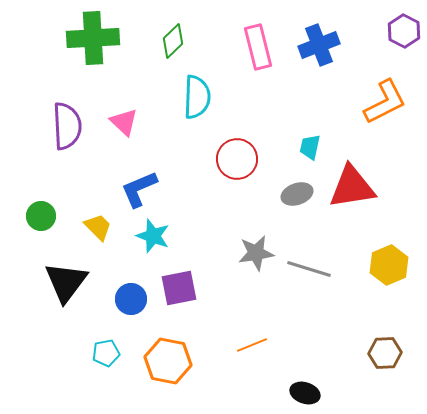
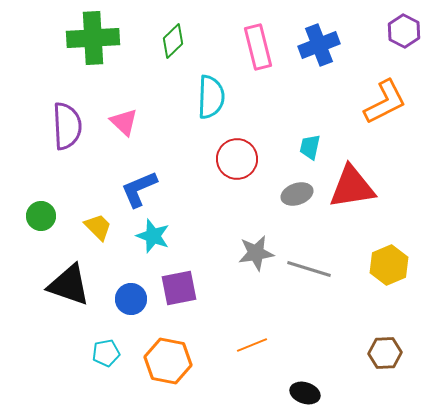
cyan semicircle: moved 14 px right
black triangle: moved 3 px right, 3 px down; rotated 48 degrees counterclockwise
